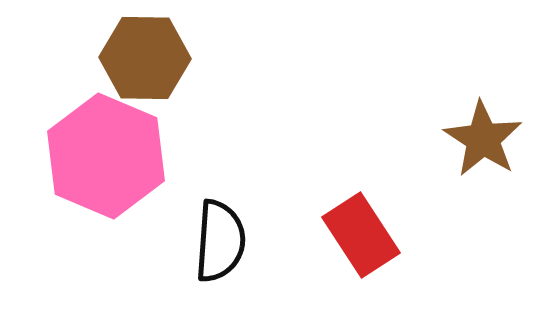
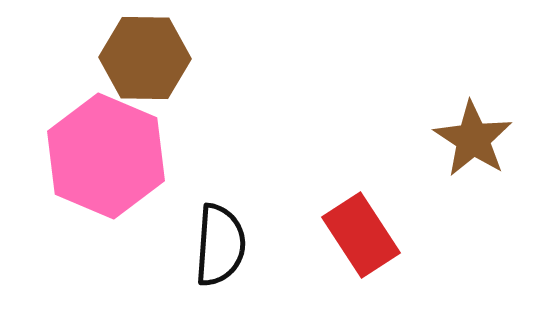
brown star: moved 10 px left
black semicircle: moved 4 px down
